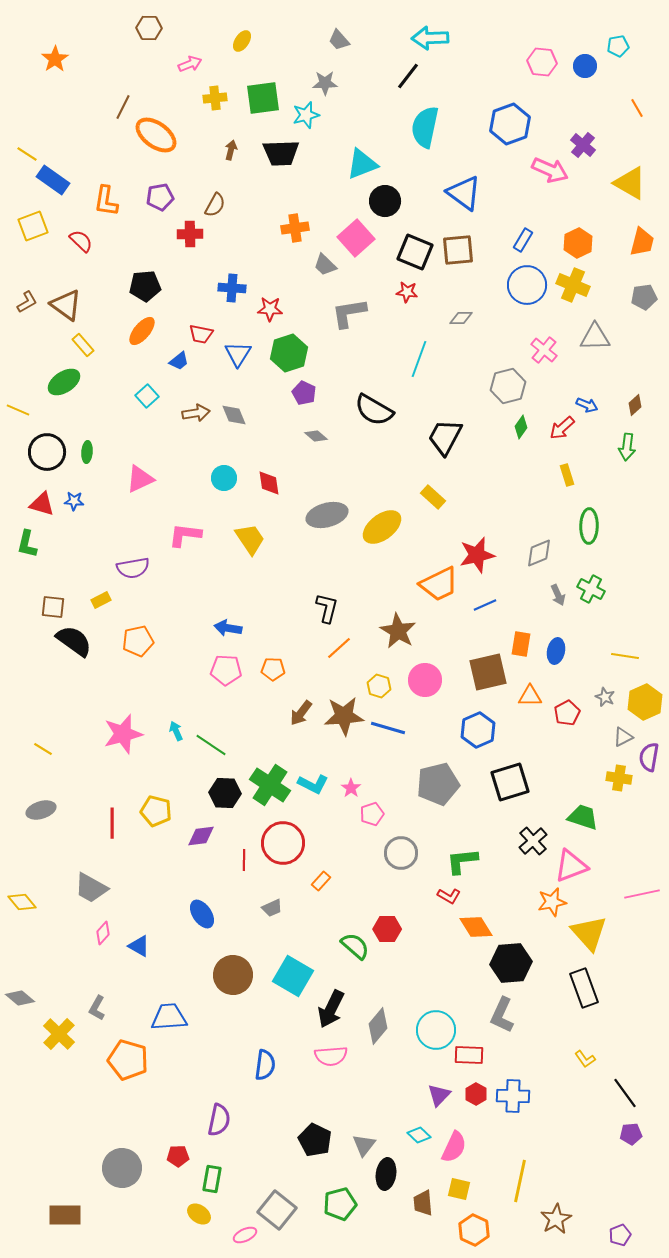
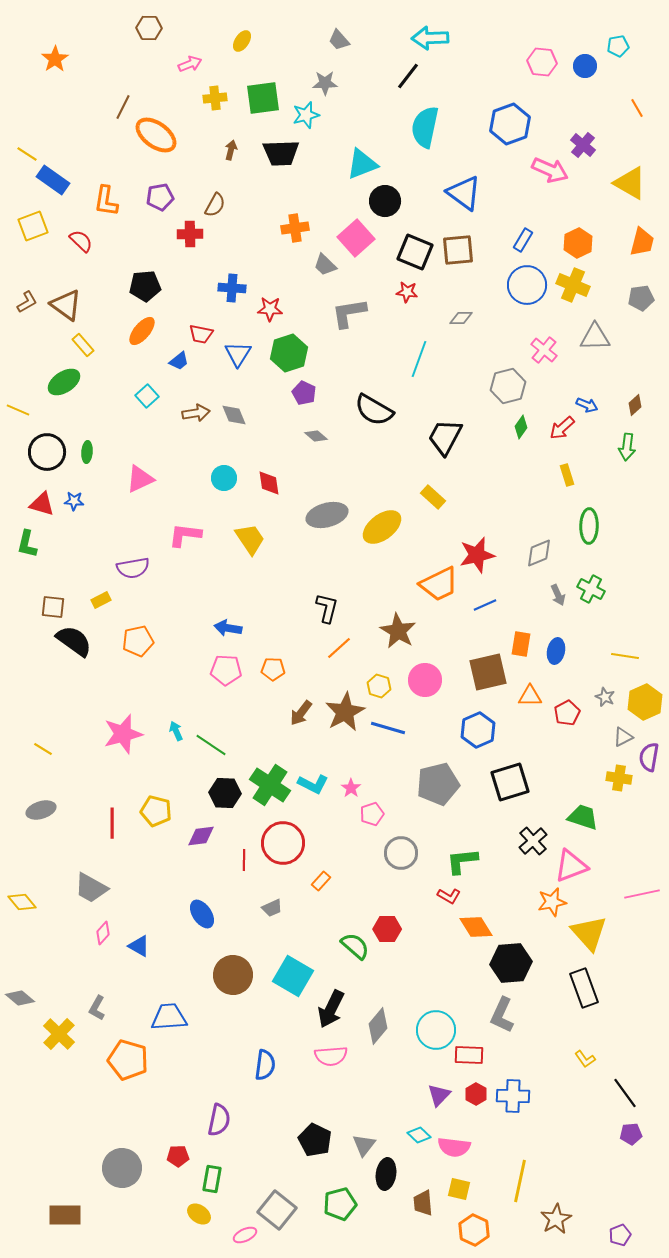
gray pentagon at (644, 297): moved 3 px left, 1 px down
brown star at (344, 716): moved 1 px right, 4 px up; rotated 24 degrees counterclockwise
pink semicircle at (454, 1147): rotated 72 degrees clockwise
